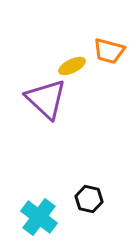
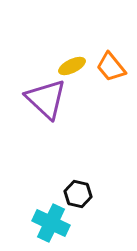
orange trapezoid: moved 2 px right, 16 px down; rotated 36 degrees clockwise
black hexagon: moved 11 px left, 5 px up
cyan cross: moved 12 px right, 6 px down; rotated 12 degrees counterclockwise
